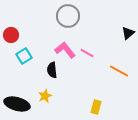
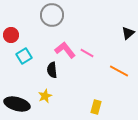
gray circle: moved 16 px left, 1 px up
